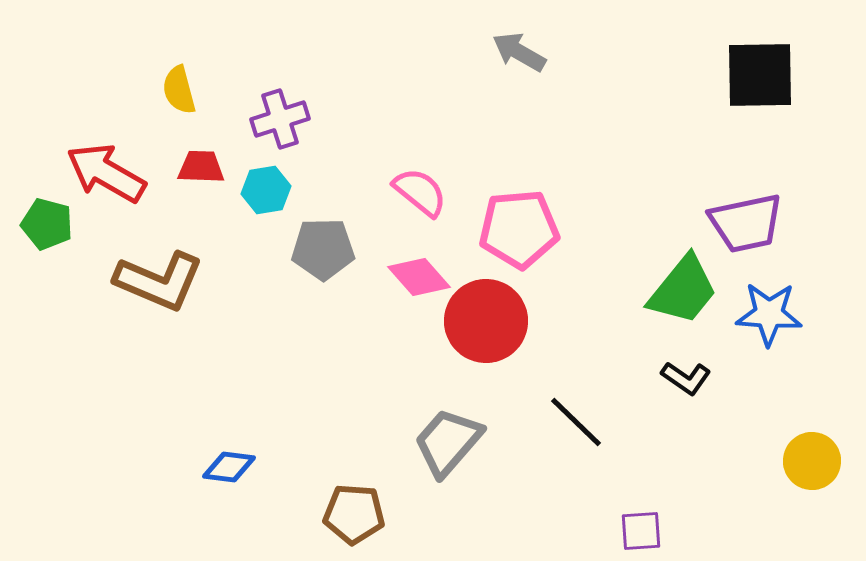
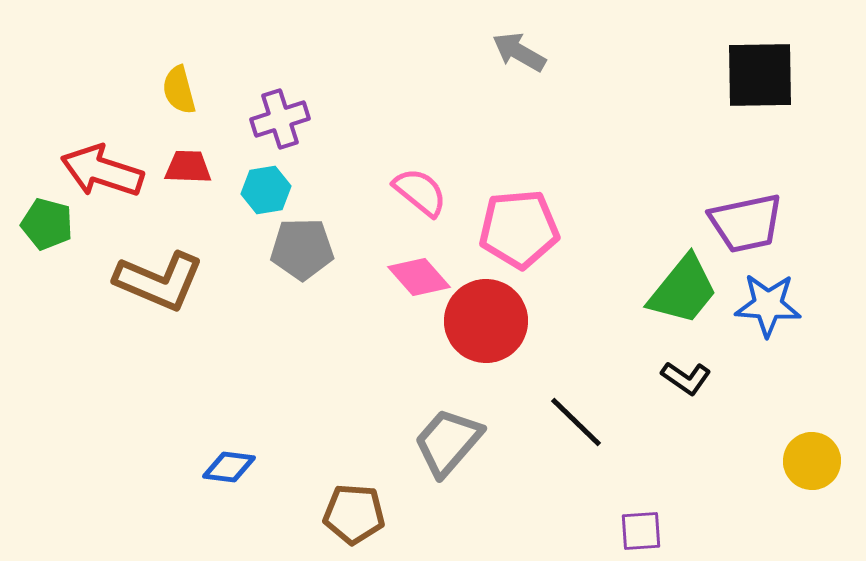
red trapezoid: moved 13 px left
red arrow: moved 4 px left, 2 px up; rotated 12 degrees counterclockwise
gray pentagon: moved 21 px left
blue star: moved 1 px left, 9 px up
